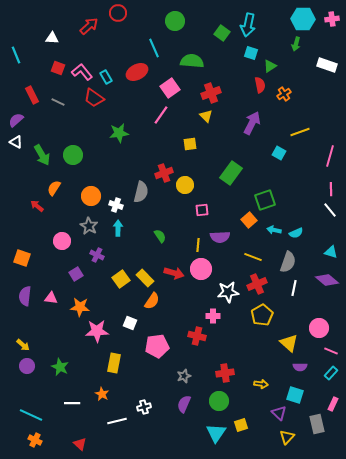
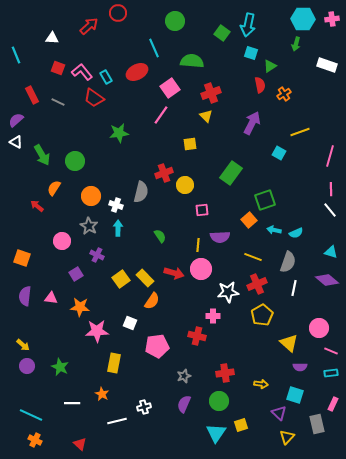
green circle at (73, 155): moved 2 px right, 6 px down
cyan rectangle at (331, 373): rotated 40 degrees clockwise
